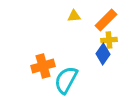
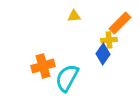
orange rectangle: moved 14 px right, 3 px down
cyan semicircle: moved 1 px right, 2 px up
